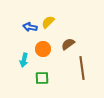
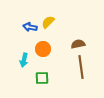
brown semicircle: moved 10 px right; rotated 24 degrees clockwise
brown line: moved 1 px left, 1 px up
